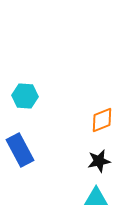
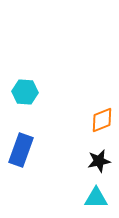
cyan hexagon: moved 4 px up
blue rectangle: moved 1 px right; rotated 48 degrees clockwise
